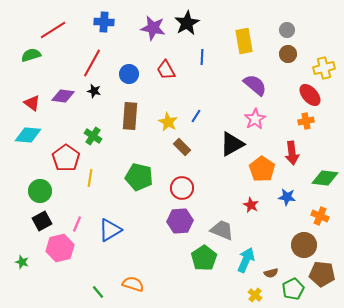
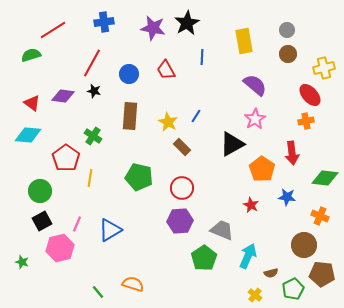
blue cross at (104, 22): rotated 12 degrees counterclockwise
cyan arrow at (246, 260): moved 2 px right, 4 px up
